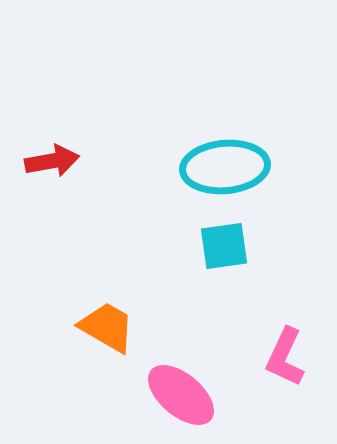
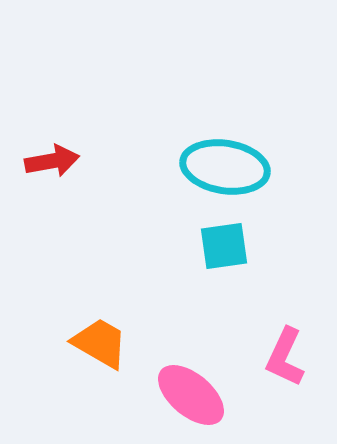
cyan ellipse: rotated 14 degrees clockwise
orange trapezoid: moved 7 px left, 16 px down
pink ellipse: moved 10 px right
